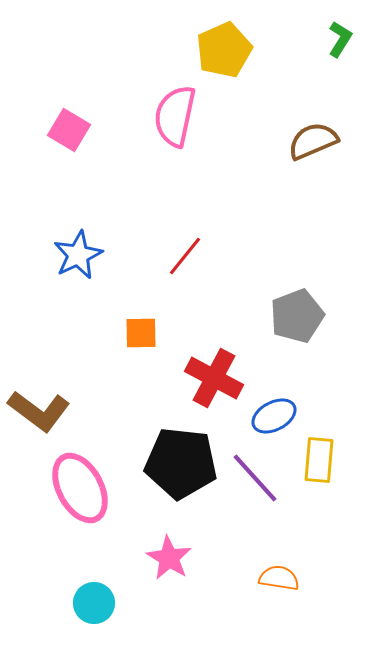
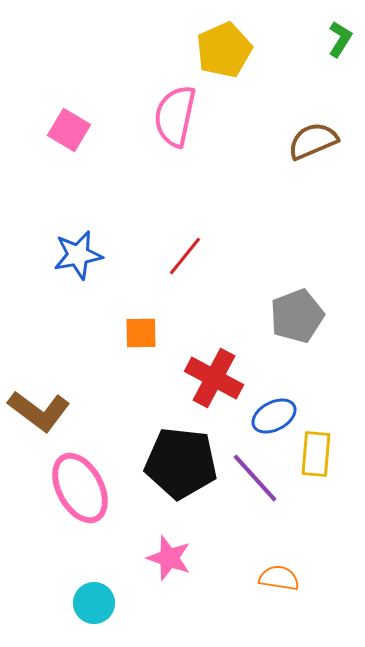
blue star: rotated 15 degrees clockwise
yellow rectangle: moved 3 px left, 6 px up
pink star: rotated 12 degrees counterclockwise
